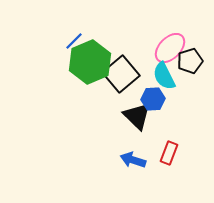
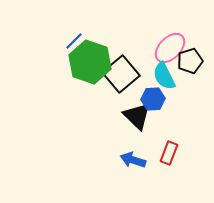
green hexagon: rotated 18 degrees counterclockwise
